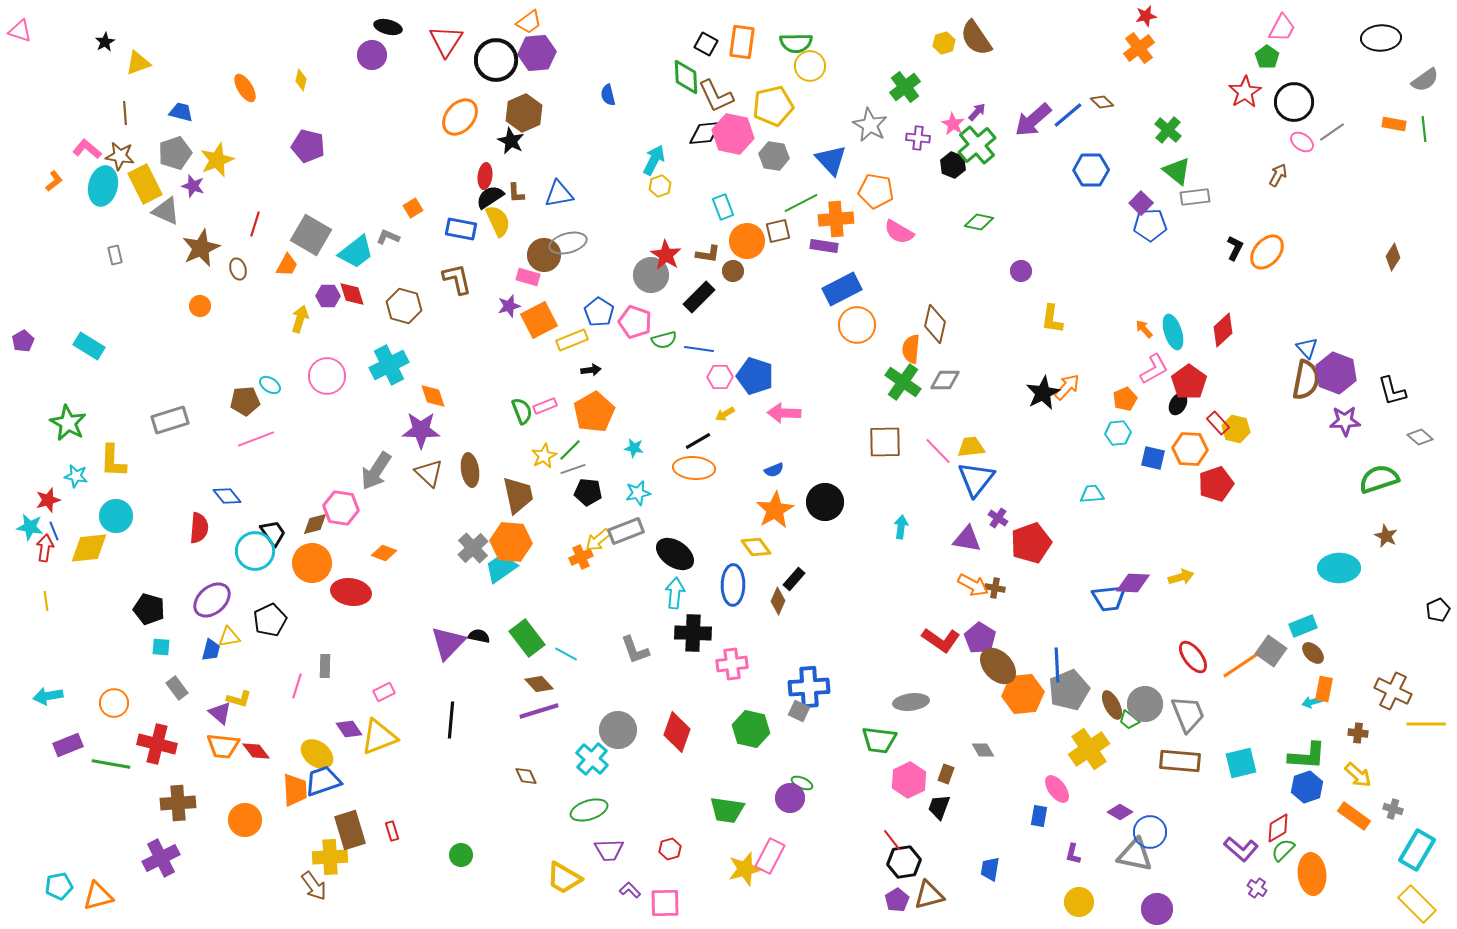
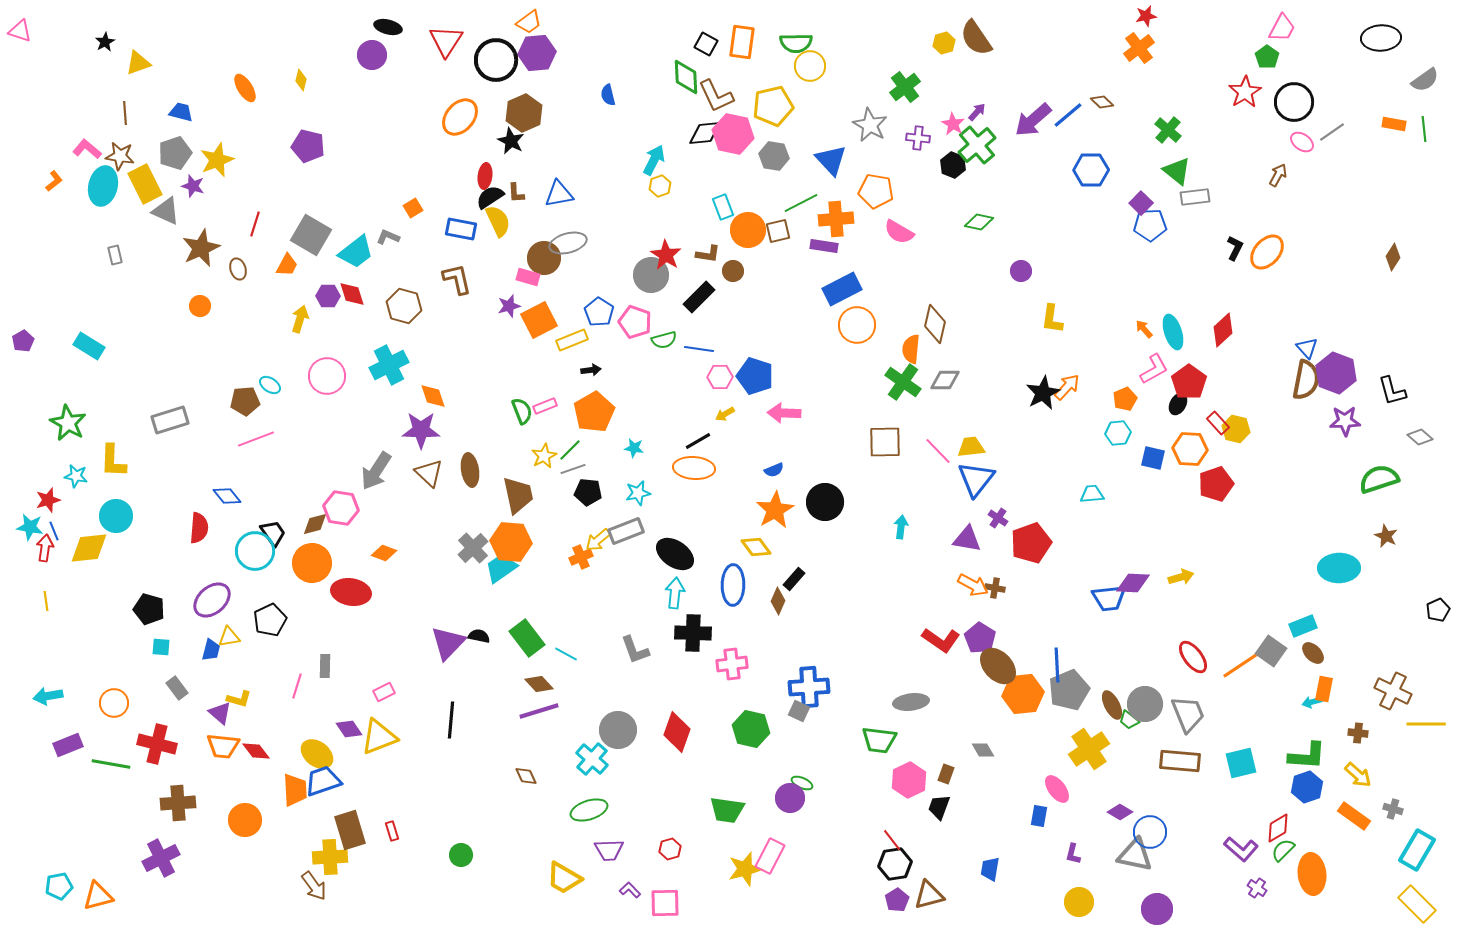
orange circle at (747, 241): moved 1 px right, 11 px up
brown circle at (544, 255): moved 3 px down
black hexagon at (904, 862): moved 9 px left, 2 px down
